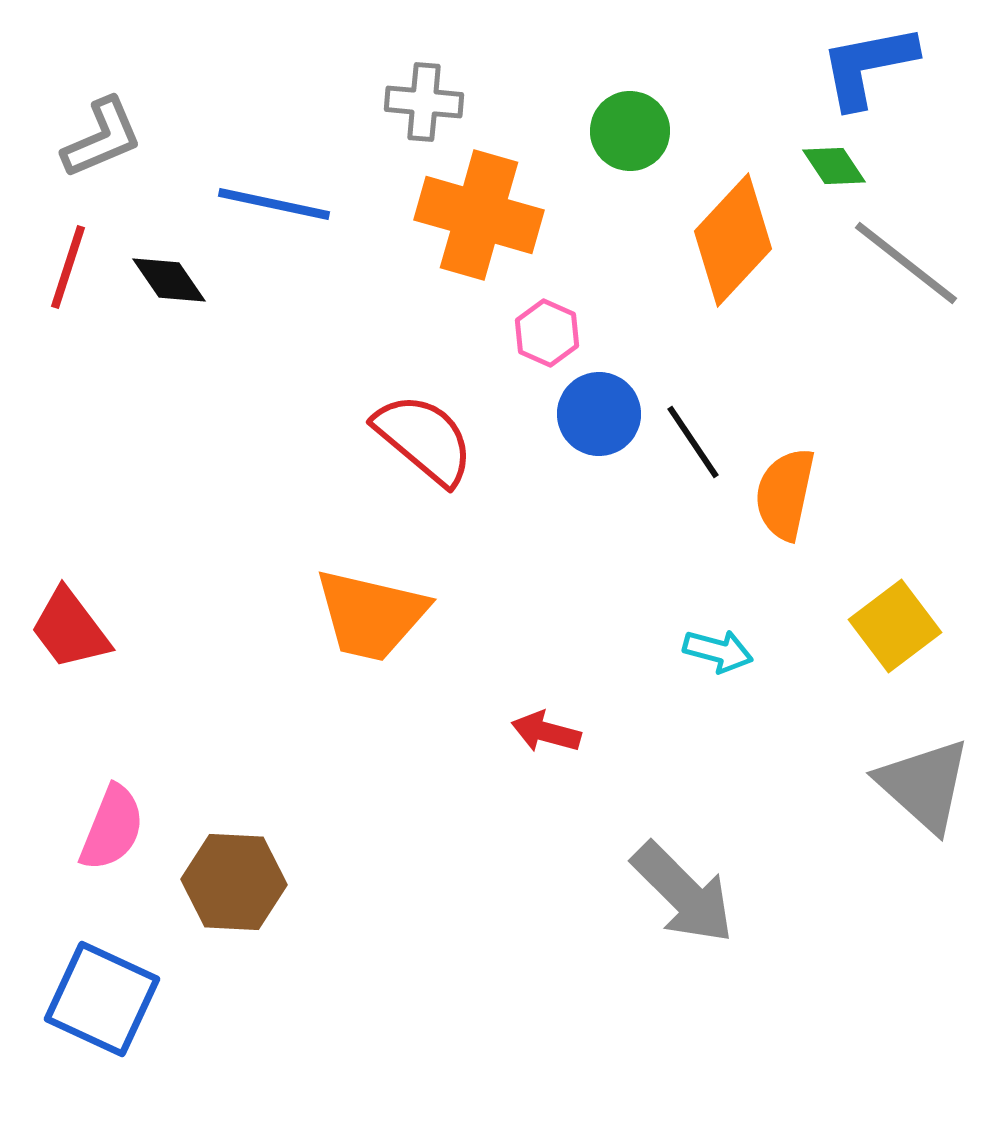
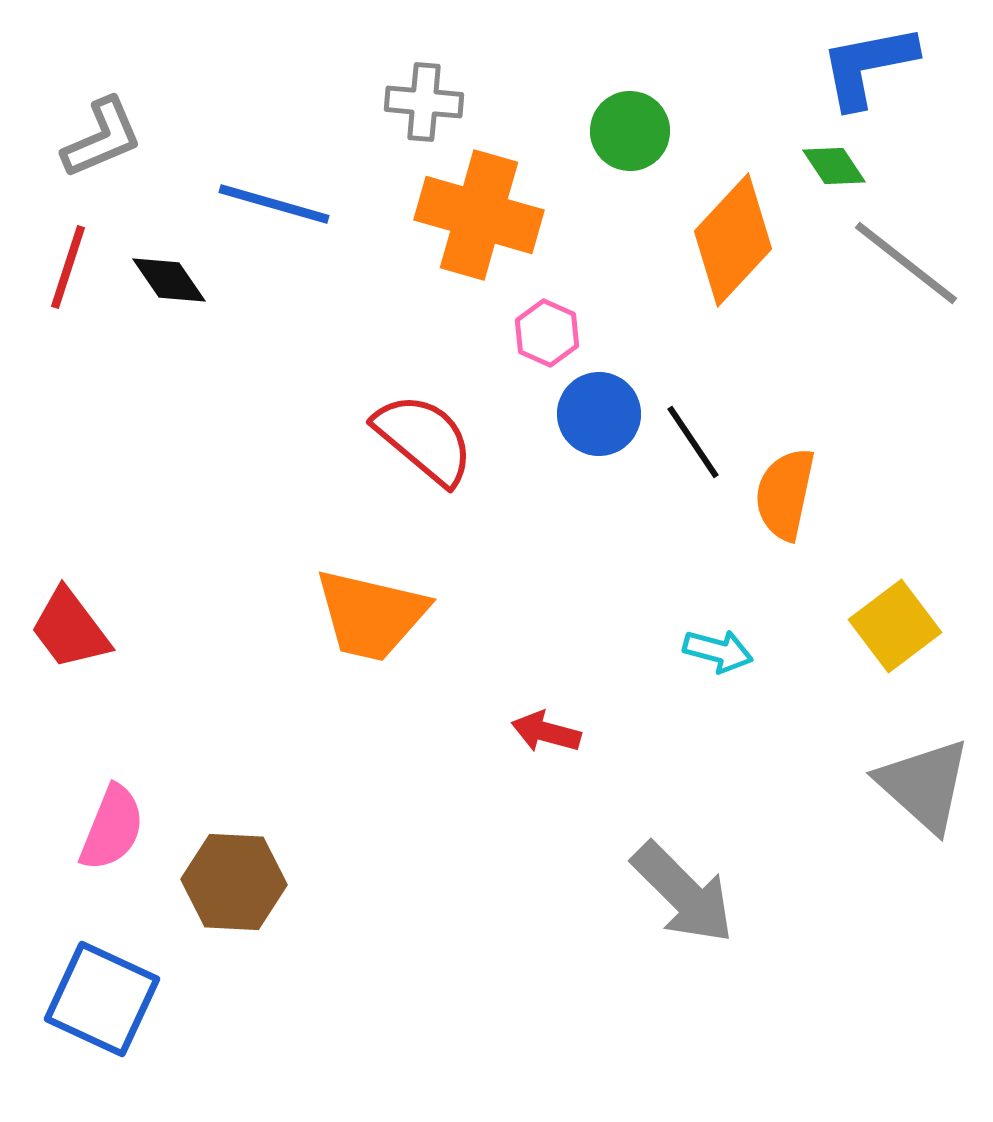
blue line: rotated 4 degrees clockwise
